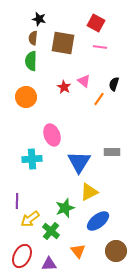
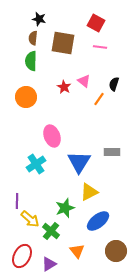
pink ellipse: moved 1 px down
cyan cross: moved 4 px right, 5 px down; rotated 30 degrees counterclockwise
yellow arrow: rotated 102 degrees counterclockwise
orange triangle: moved 1 px left
purple triangle: rotated 28 degrees counterclockwise
